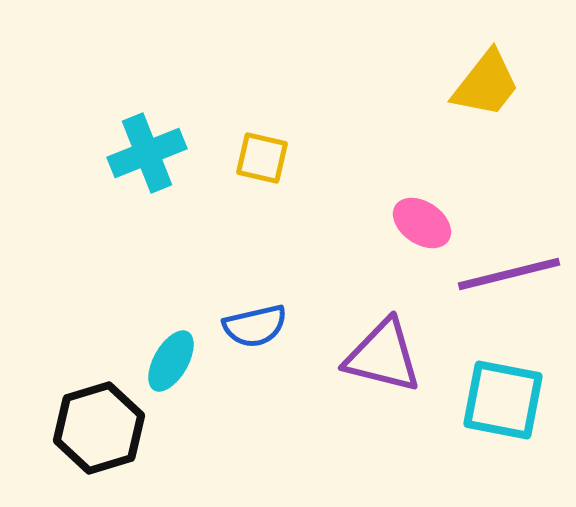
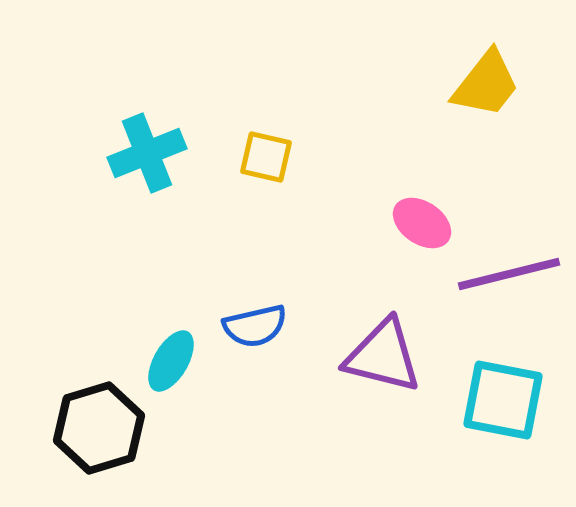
yellow square: moved 4 px right, 1 px up
